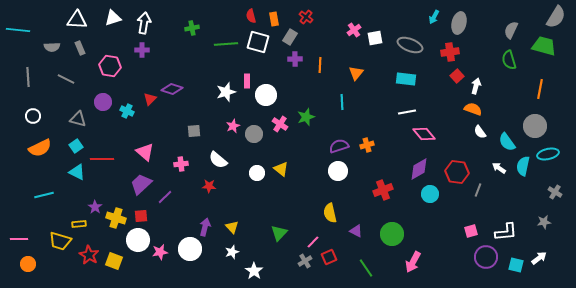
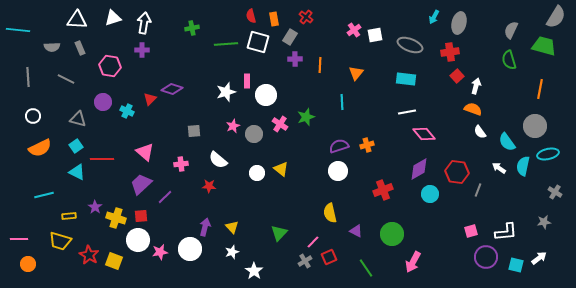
white square at (375, 38): moved 3 px up
yellow rectangle at (79, 224): moved 10 px left, 8 px up
